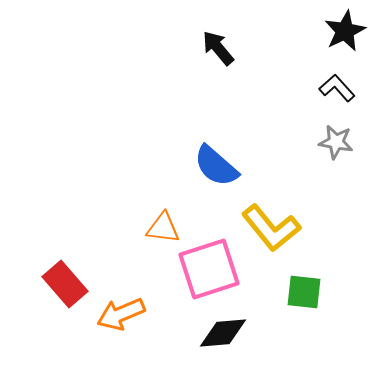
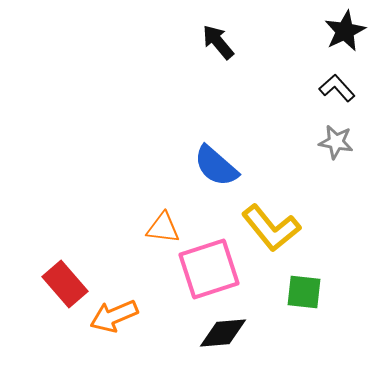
black arrow: moved 6 px up
orange arrow: moved 7 px left, 2 px down
